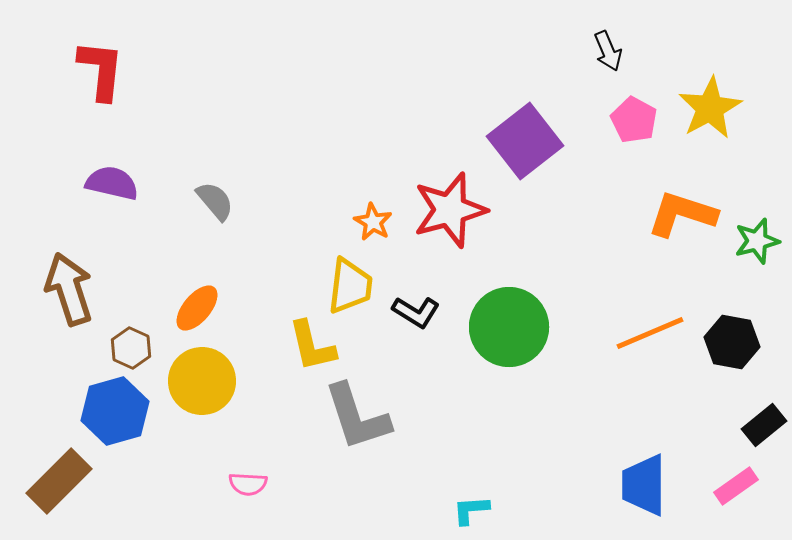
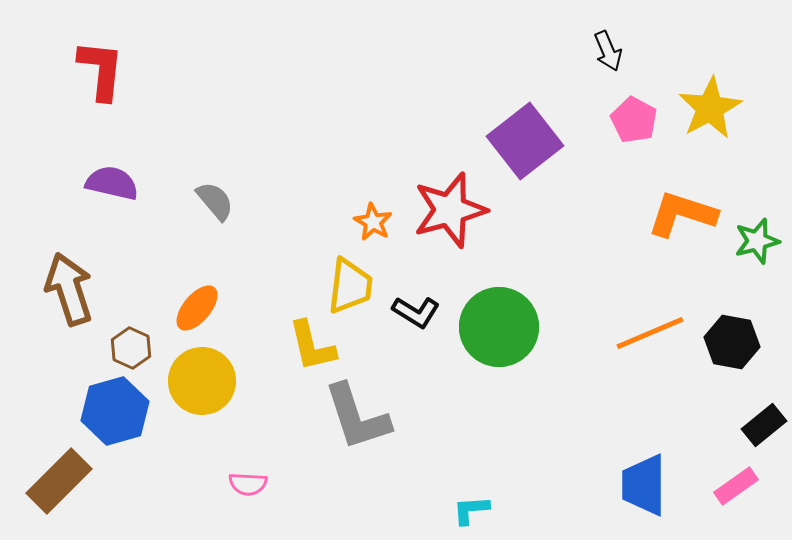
green circle: moved 10 px left
